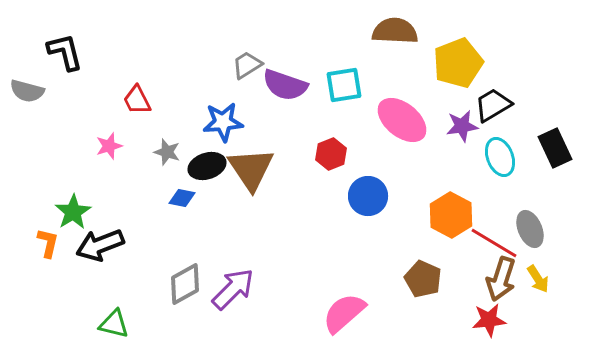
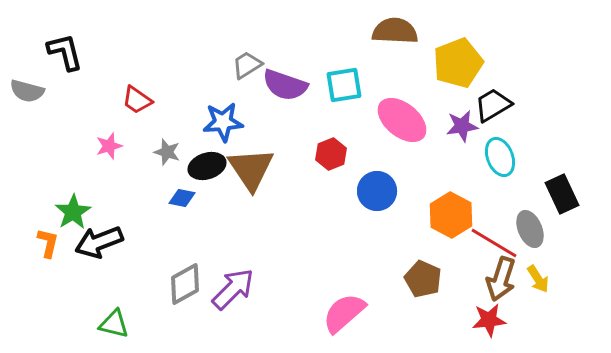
red trapezoid: rotated 28 degrees counterclockwise
black rectangle: moved 7 px right, 46 px down
blue circle: moved 9 px right, 5 px up
black arrow: moved 1 px left, 3 px up
